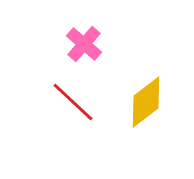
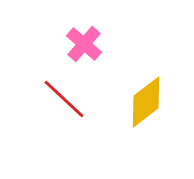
red line: moved 9 px left, 3 px up
